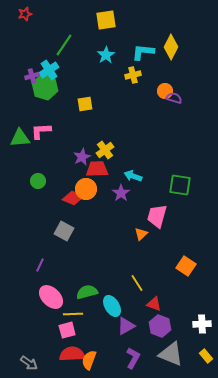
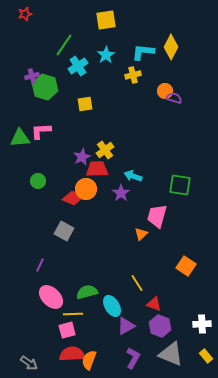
cyan cross at (49, 70): moved 29 px right, 4 px up
